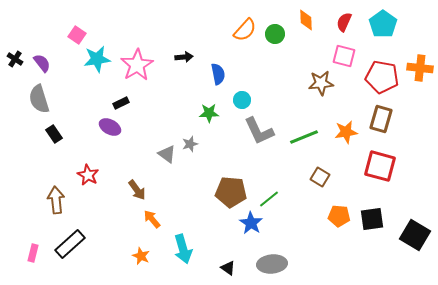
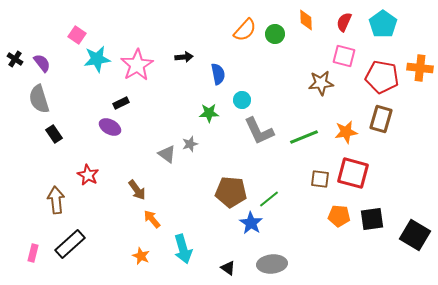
red square at (380, 166): moved 27 px left, 7 px down
brown square at (320, 177): moved 2 px down; rotated 24 degrees counterclockwise
